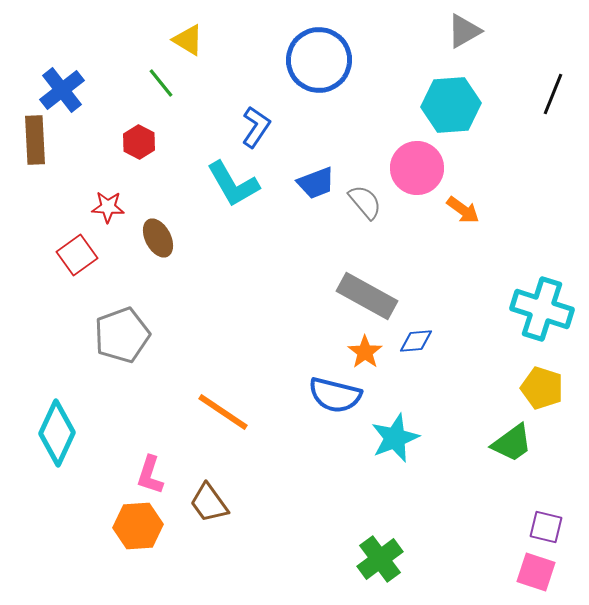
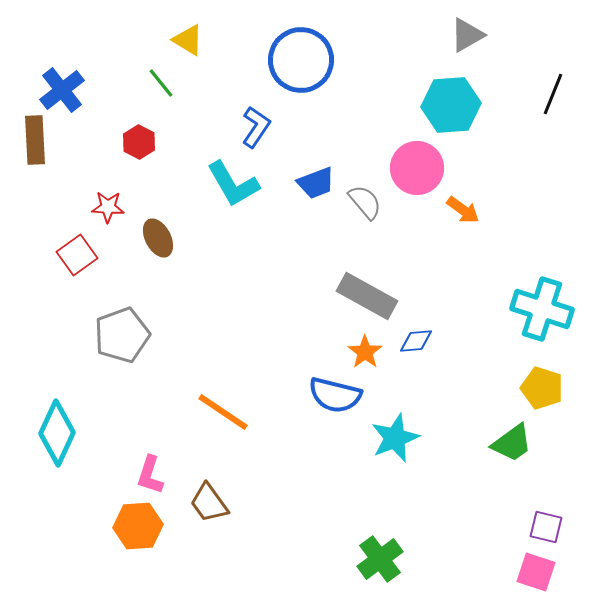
gray triangle: moved 3 px right, 4 px down
blue circle: moved 18 px left
